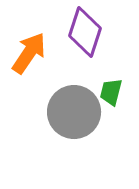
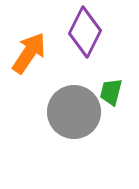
purple diamond: rotated 9 degrees clockwise
